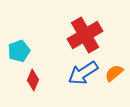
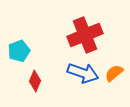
red cross: rotated 8 degrees clockwise
blue arrow: rotated 128 degrees counterclockwise
red diamond: moved 2 px right, 1 px down
